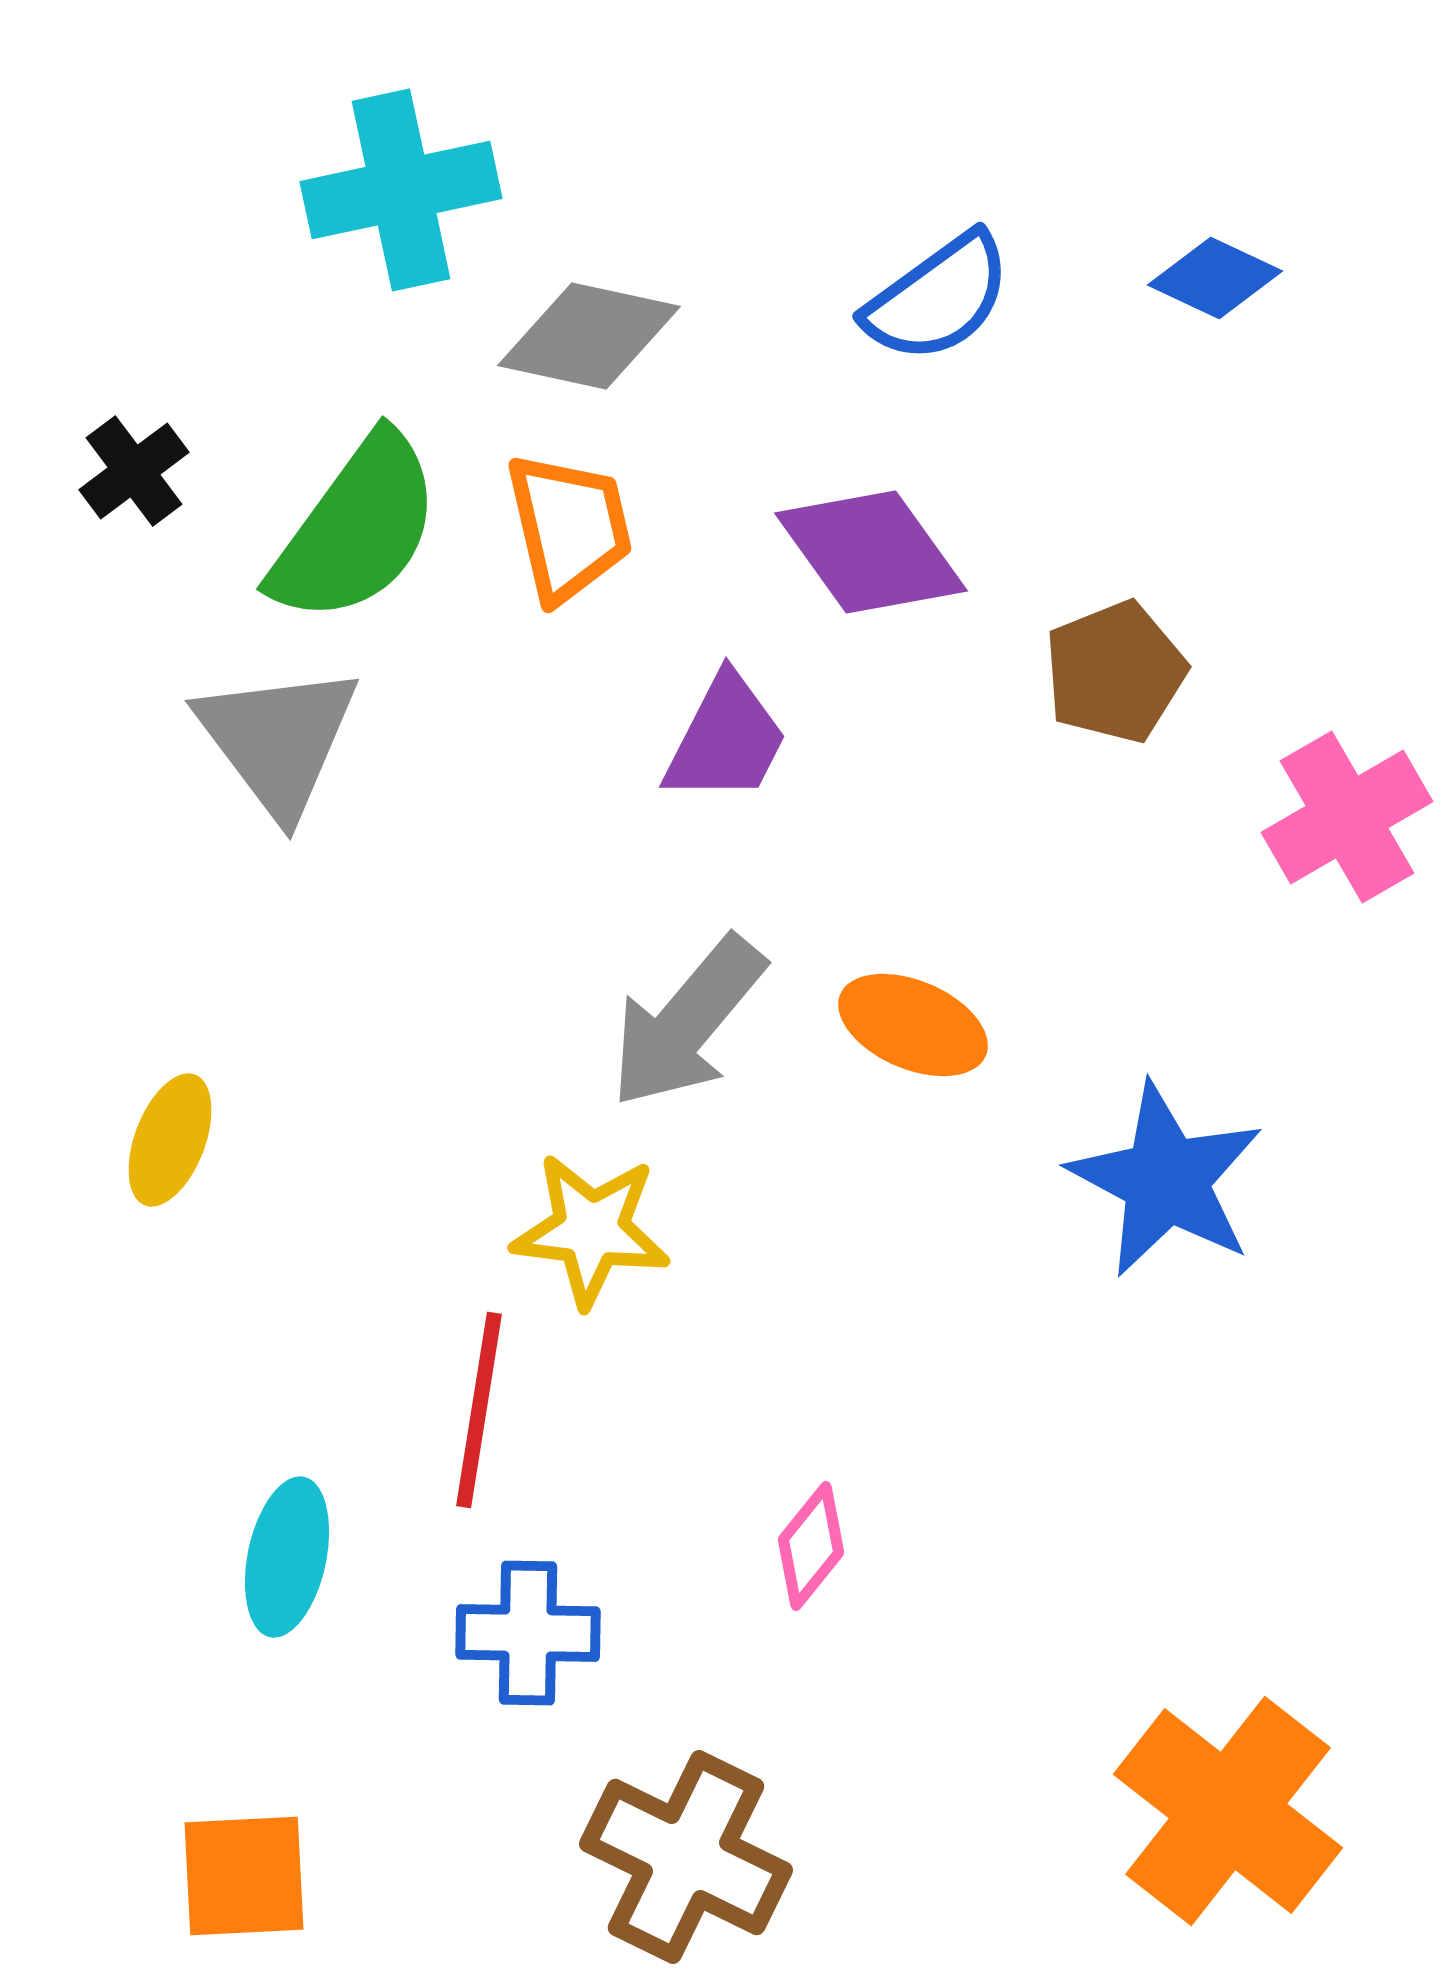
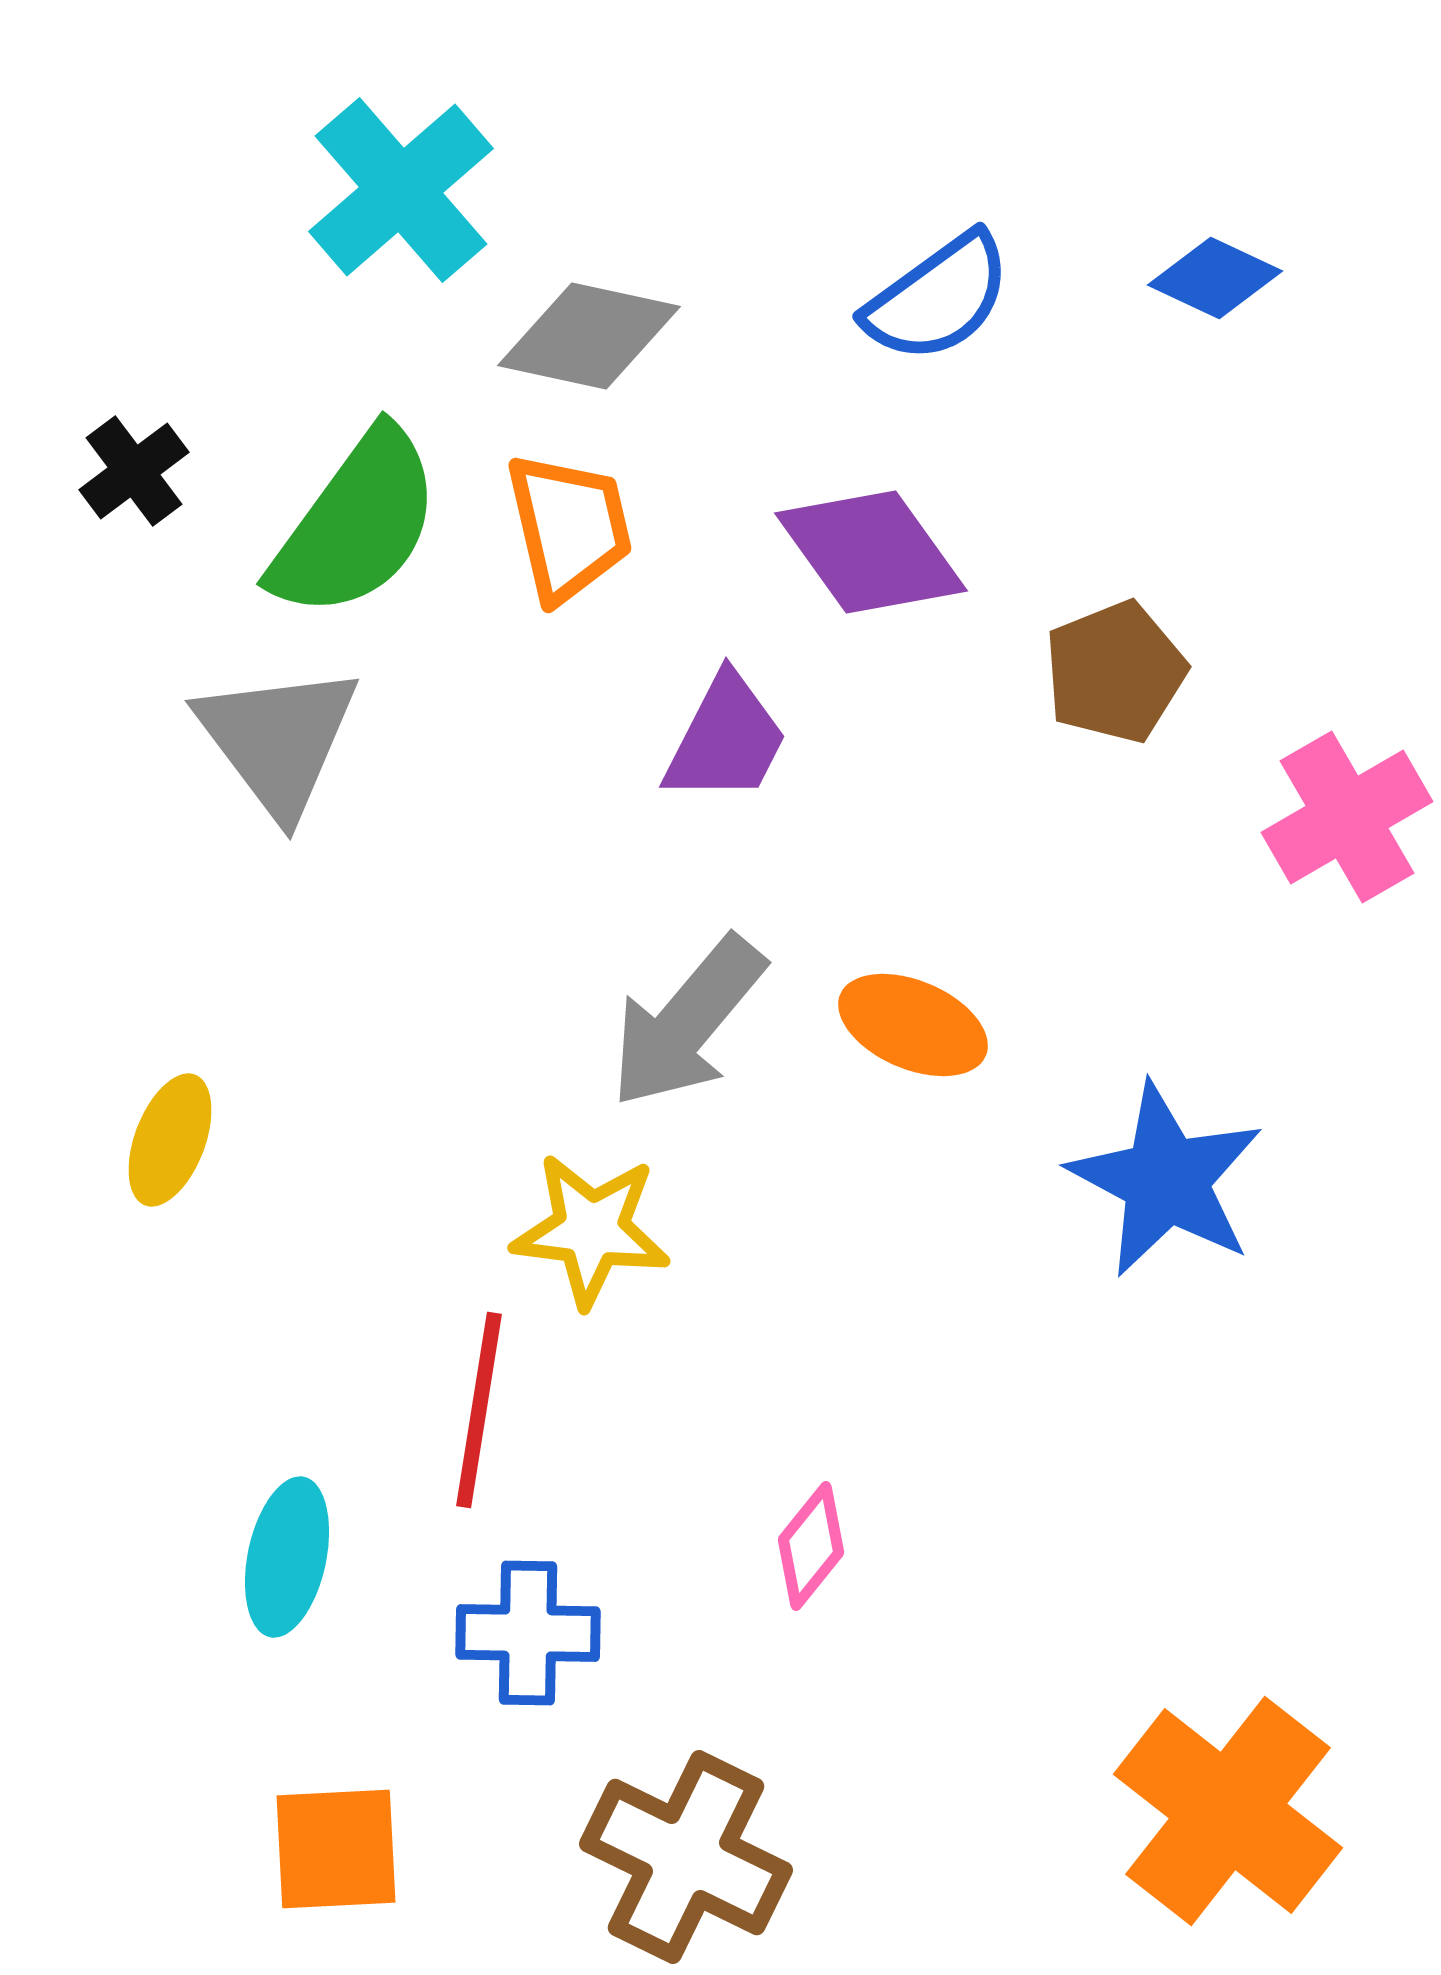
cyan cross: rotated 29 degrees counterclockwise
green semicircle: moved 5 px up
orange square: moved 92 px right, 27 px up
